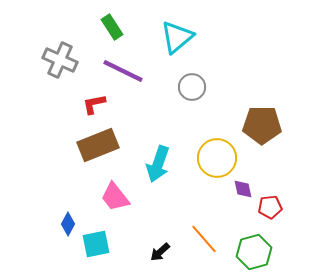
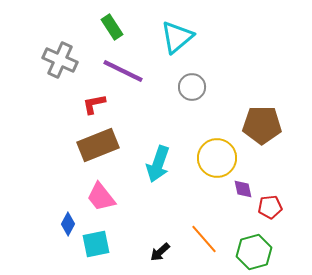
pink trapezoid: moved 14 px left
